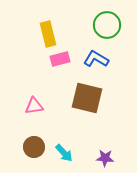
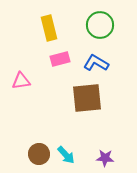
green circle: moved 7 px left
yellow rectangle: moved 1 px right, 6 px up
blue L-shape: moved 4 px down
brown square: rotated 20 degrees counterclockwise
pink triangle: moved 13 px left, 25 px up
brown circle: moved 5 px right, 7 px down
cyan arrow: moved 2 px right, 2 px down
